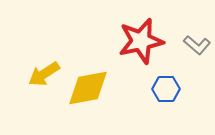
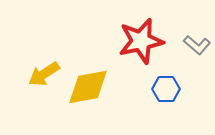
yellow diamond: moved 1 px up
